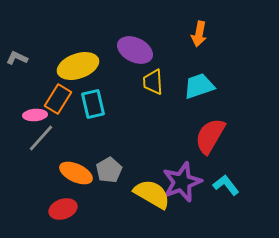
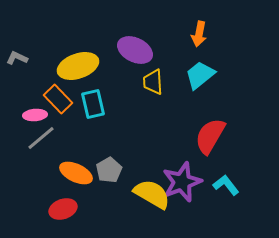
cyan trapezoid: moved 1 px right, 11 px up; rotated 20 degrees counterclockwise
orange rectangle: rotated 76 degrees counterclockwise
gray line: rotated 8 degrees clockwise
